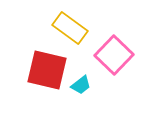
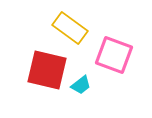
pink square: rotated 24 degrees counterclockwise
